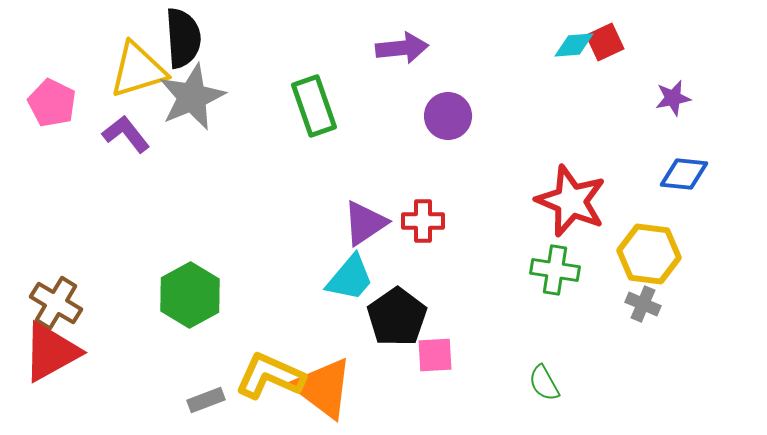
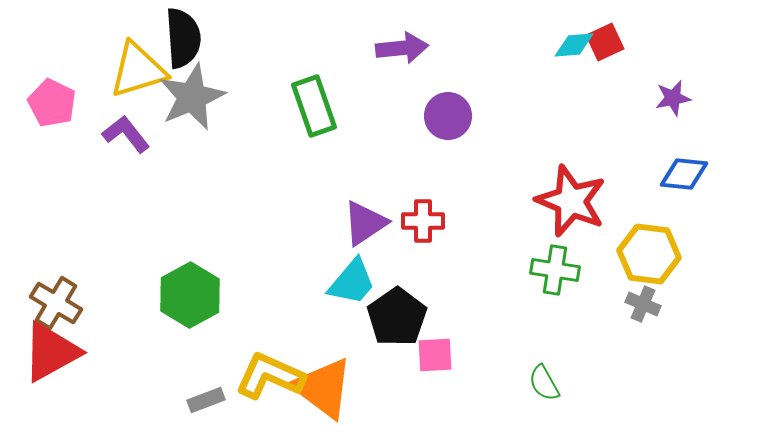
cyan trapezoid: moved 2 px right, 4 px down
